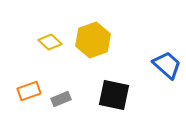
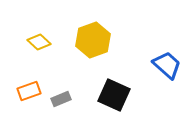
yellow diamond: moved 11 px left
black square: rotated 12 degrees clockwise
